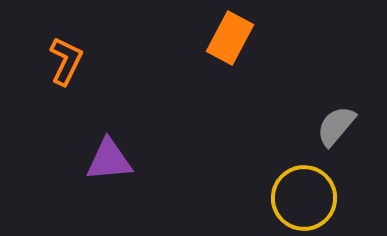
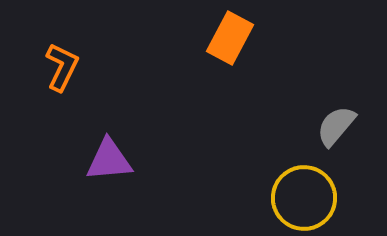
orange L-shape: moved 4 px left, 6 px down
